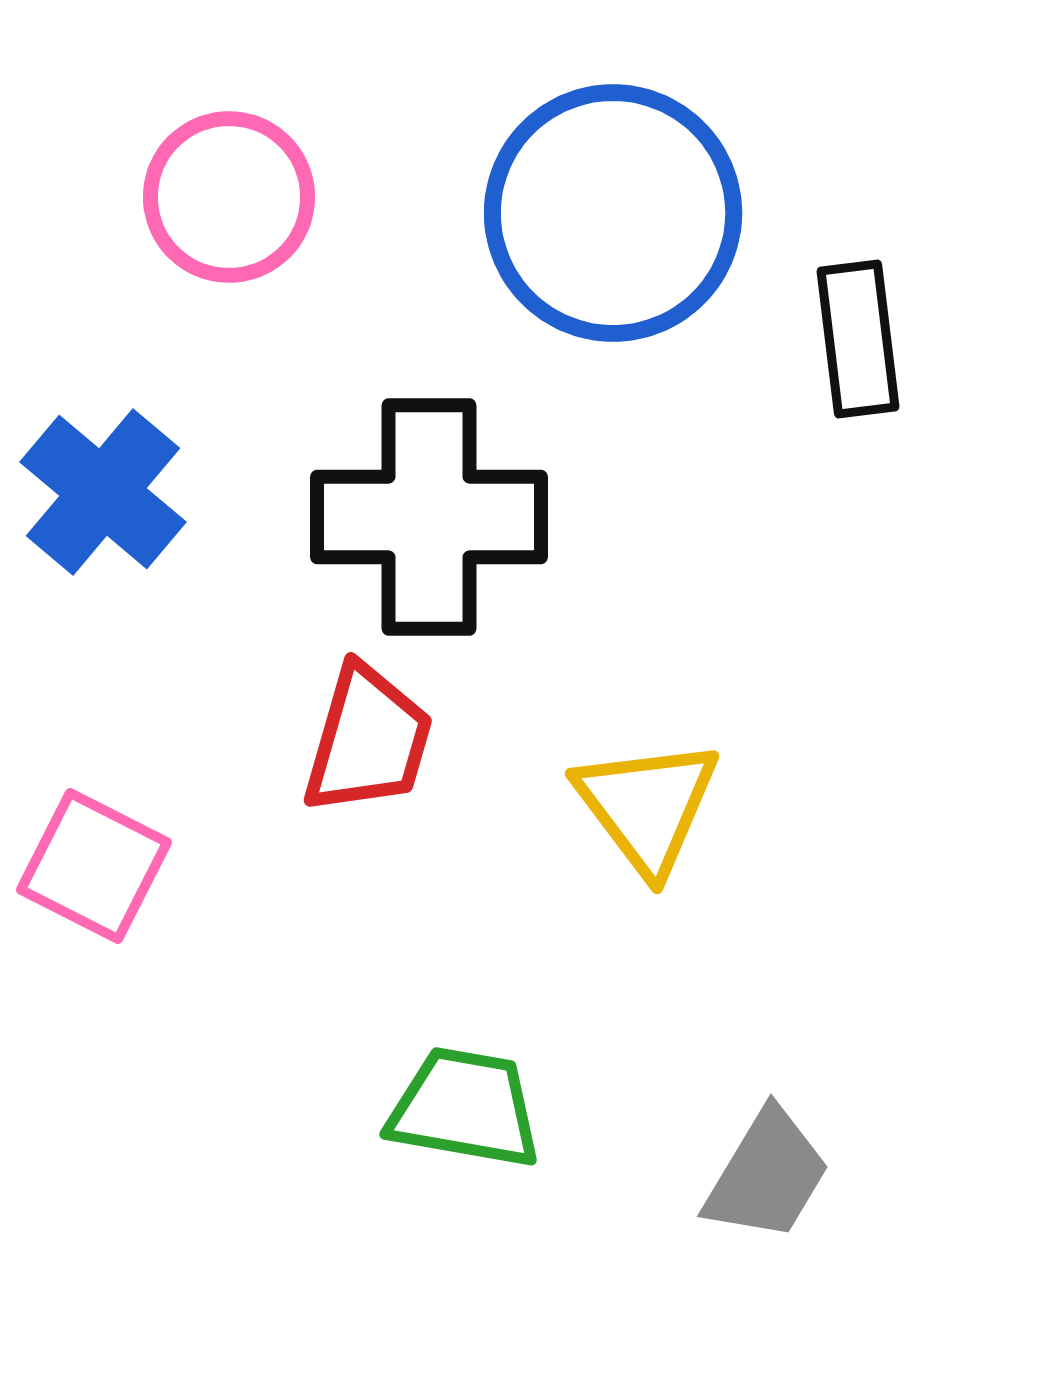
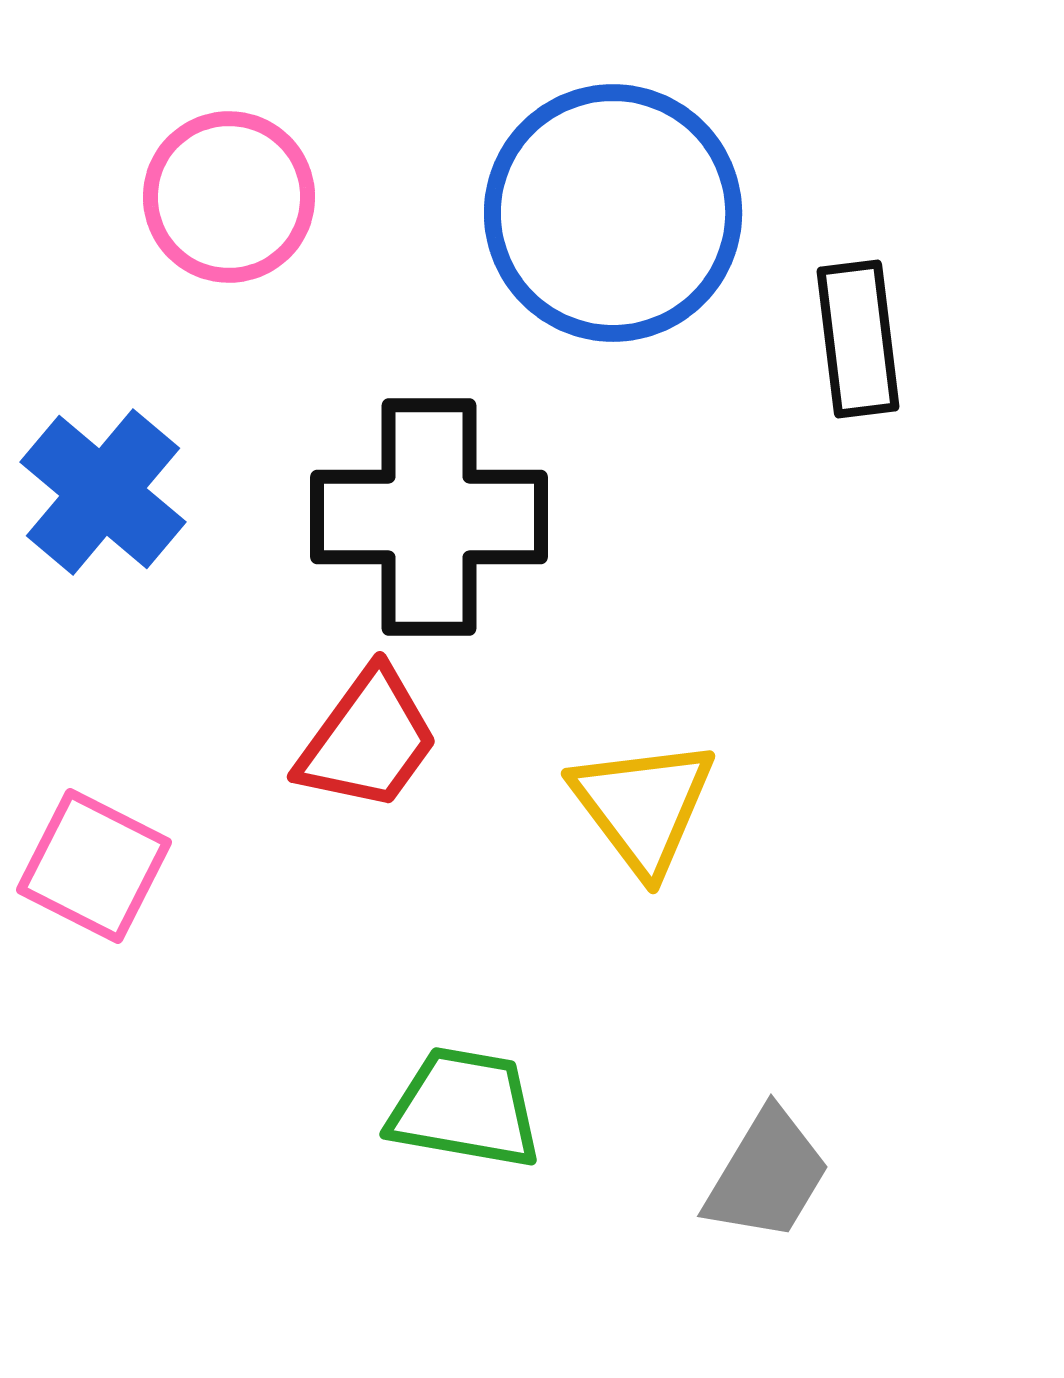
red trapezoid: rotated 20 degrees clockwise
yellow triangle: moved 4 px left
